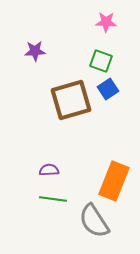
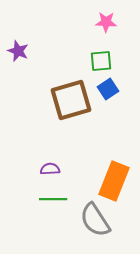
purple star: moved 17 px left; rotated 25 degrees clockwise
green square: rotated 25 degrees counterclockwise
purple semicircle: moved 1 px right, 1 px up
green line: rotated 8 degrees counterclockwise
gray semicircle: moved 1 px right, 1 px up
